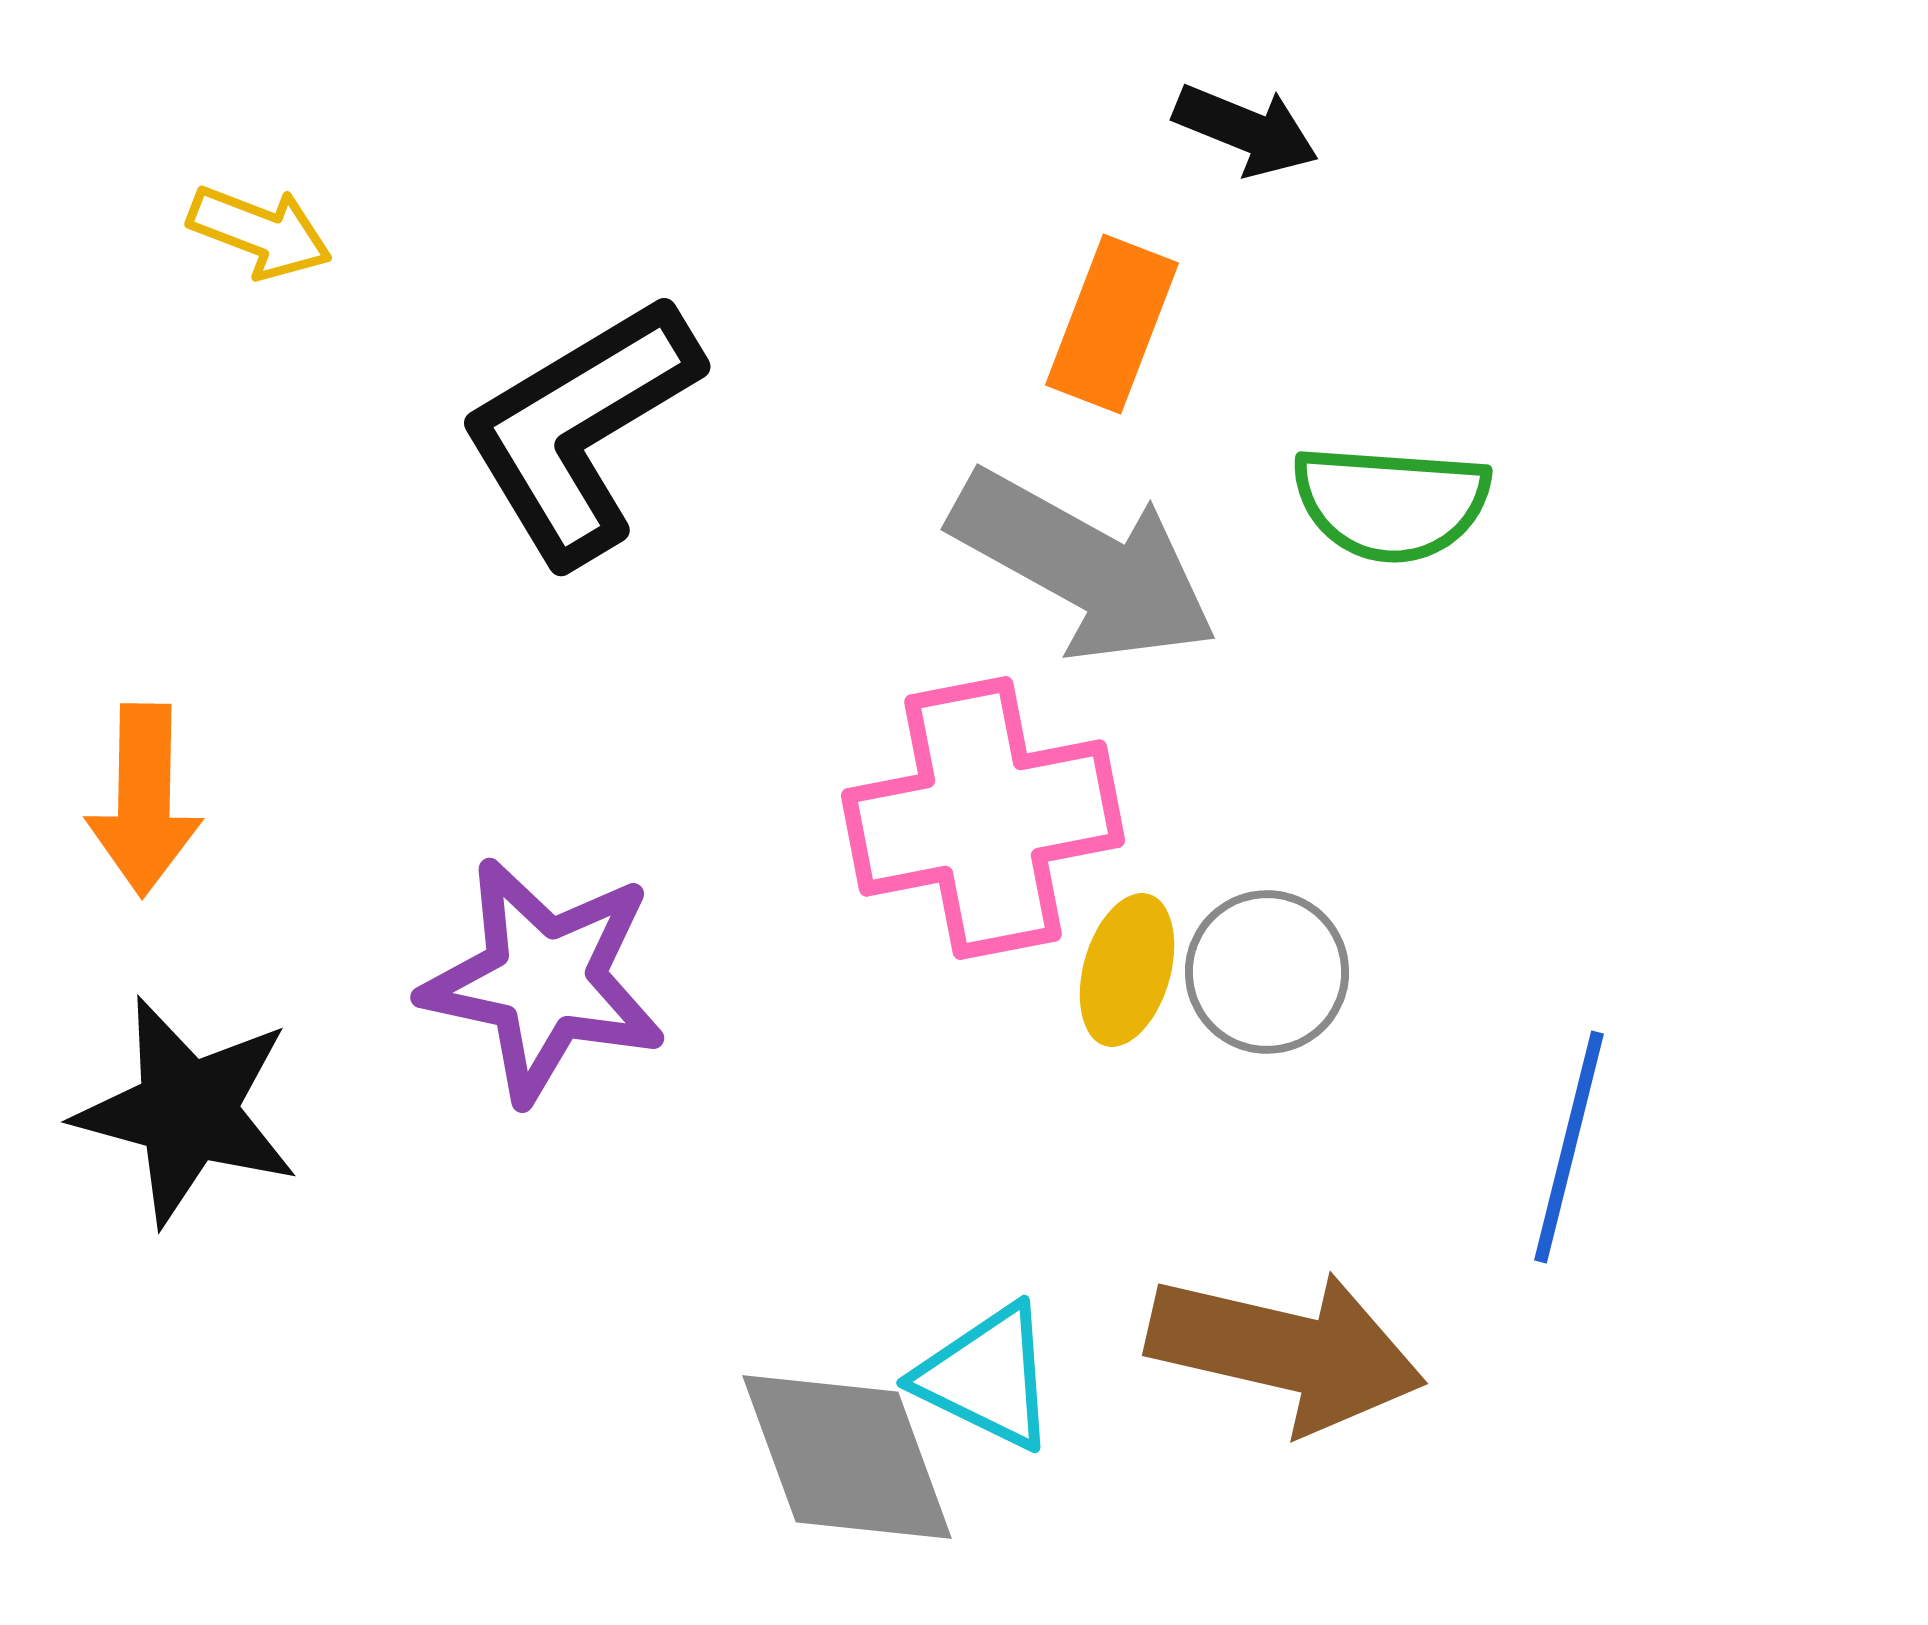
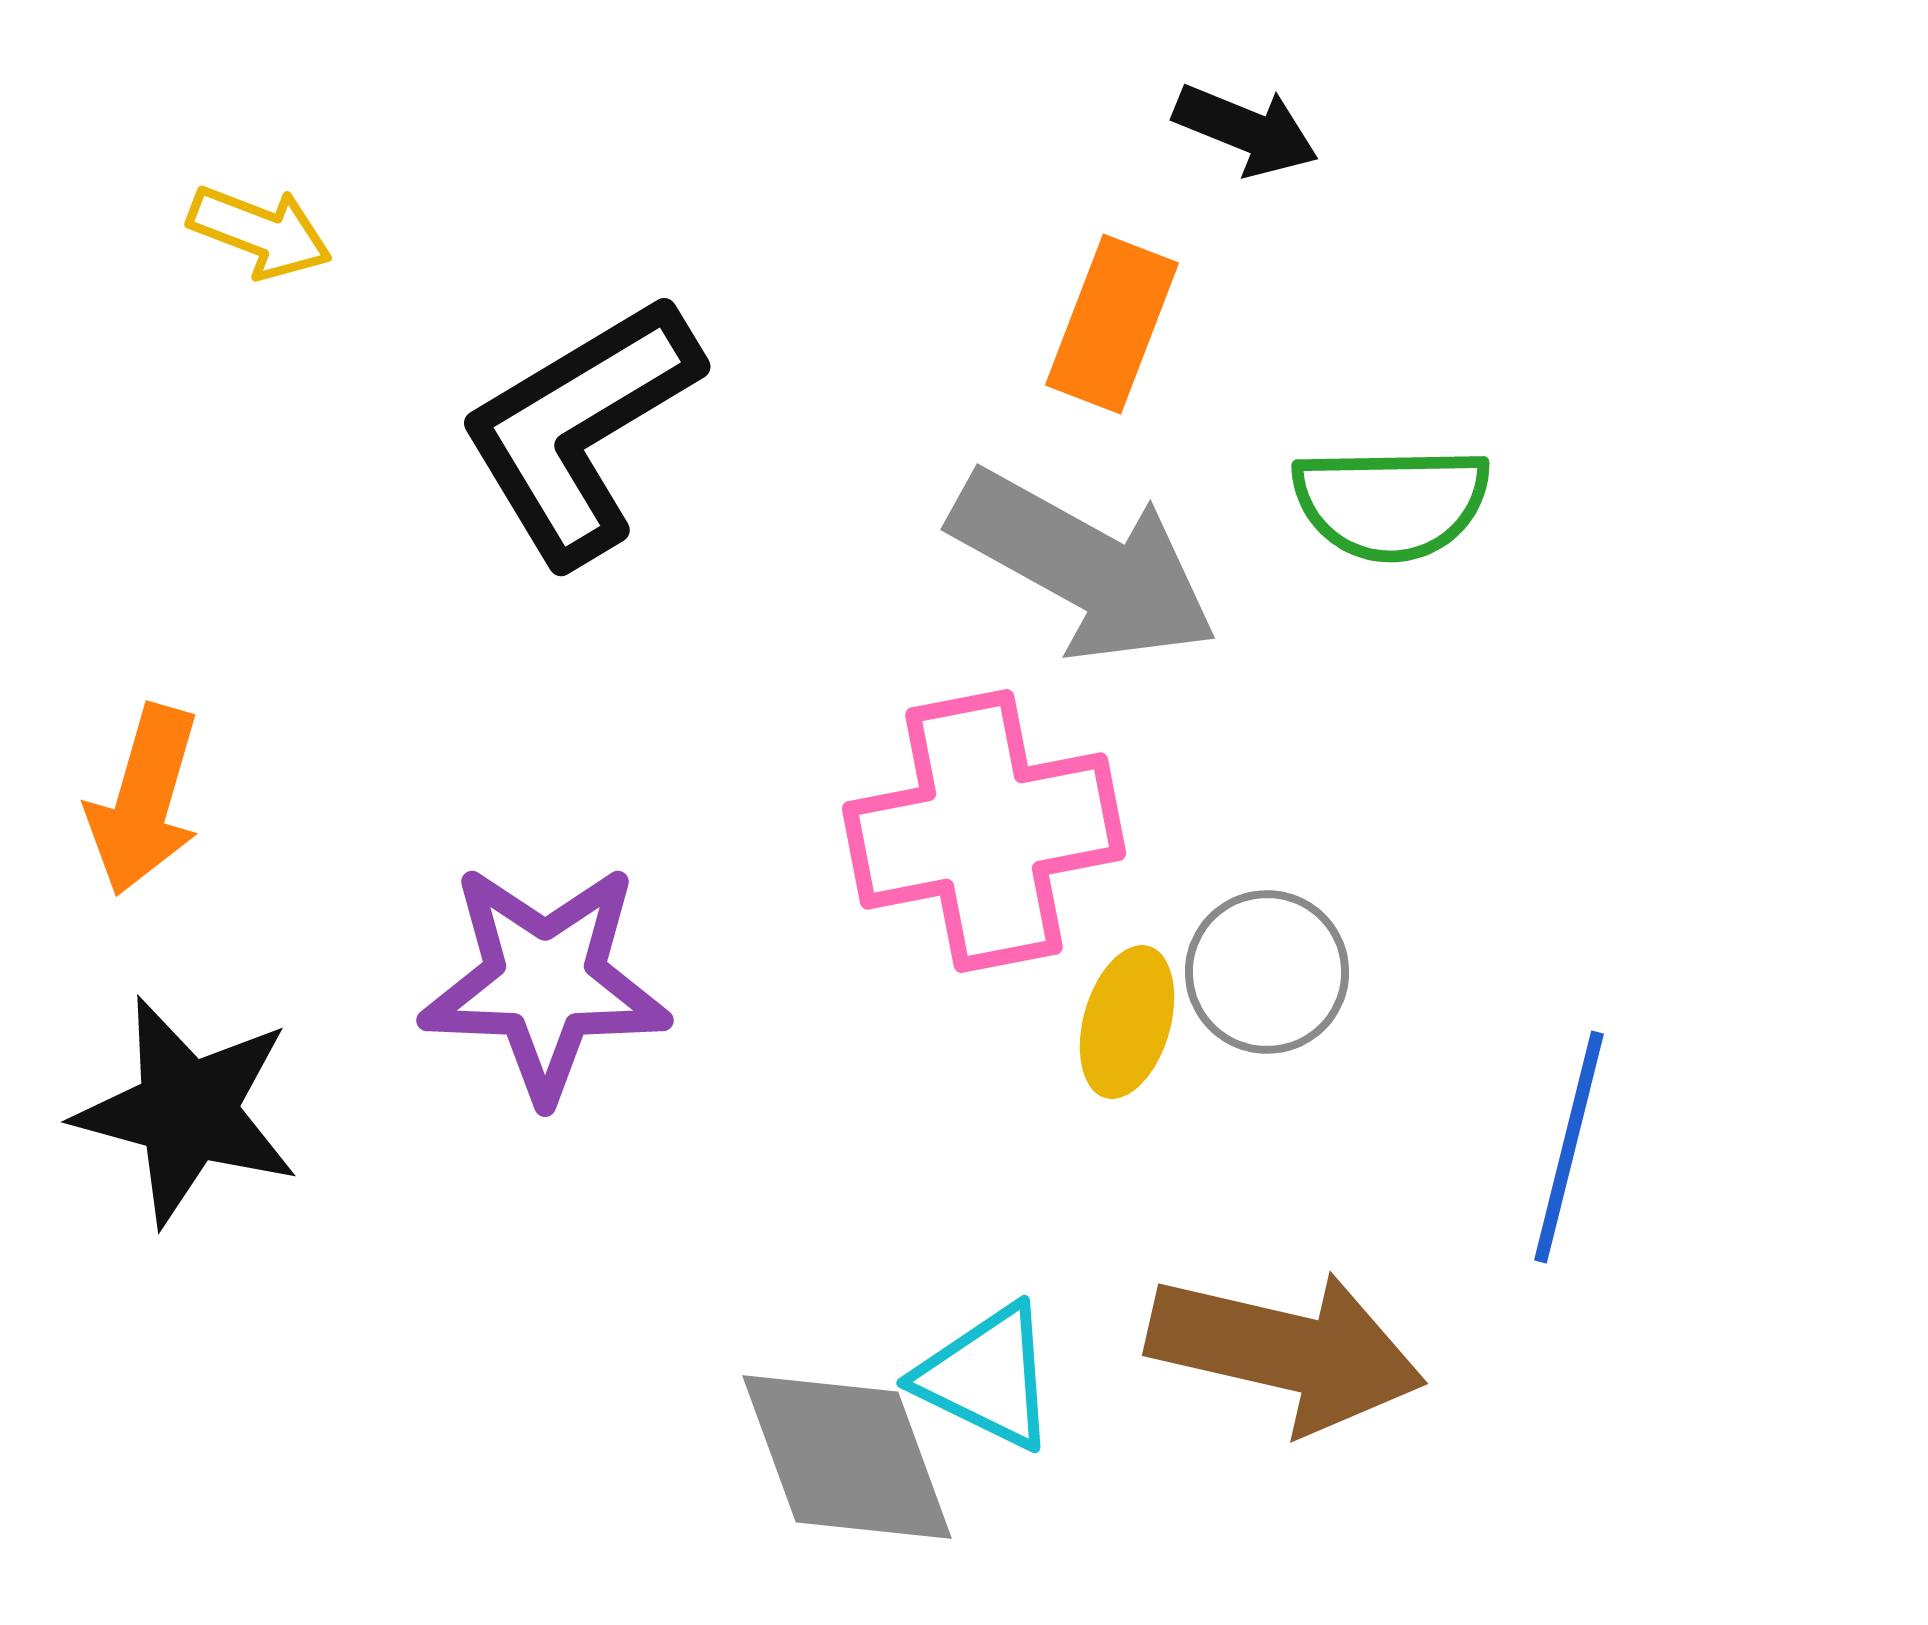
green semicircle: rotated 5 degrees counterclockwise
orange arrow: rotated 15 degrees clockwise
pink cross: moved 1 px right, 13 px down
yellow ellipse: moved 52 px down
purple star: moved 1 px right, 2 px down; rotated 10 degrees counterclockwise
